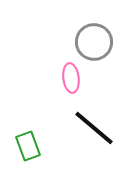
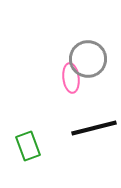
gray circle: moved 6 px left, 17 px down
black line: rotated 54 degrees counterclockwise
